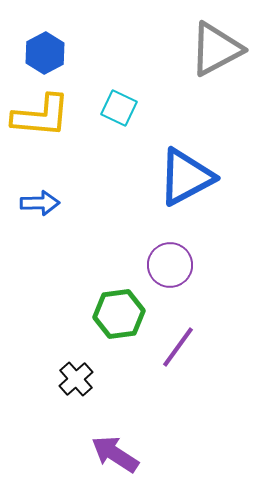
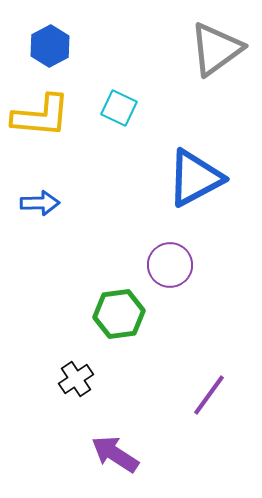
gray triangle: rotated 8 degrees counterclockwise
blue hexagon: moved 5 px right, 7 px up
blue triangle: moved 9 px right, 1 px down
purple line: moved 31 px right, 48 px down
black cross: rotated 8 degrees clockwise
